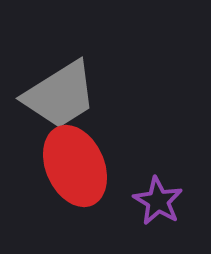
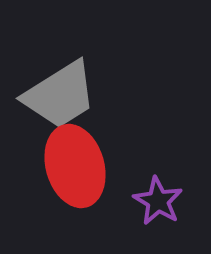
red ellipse: rotated 8 degrees clockwise
